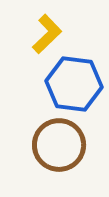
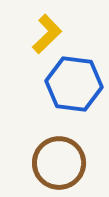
brown circle: moved 18 px down
